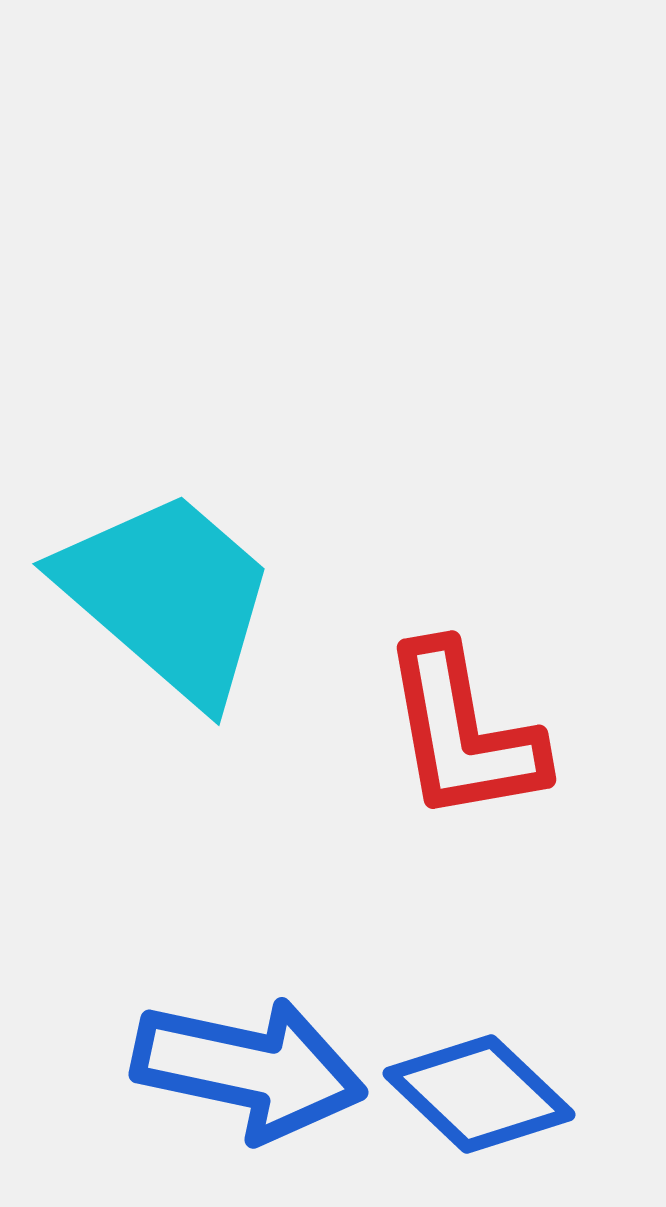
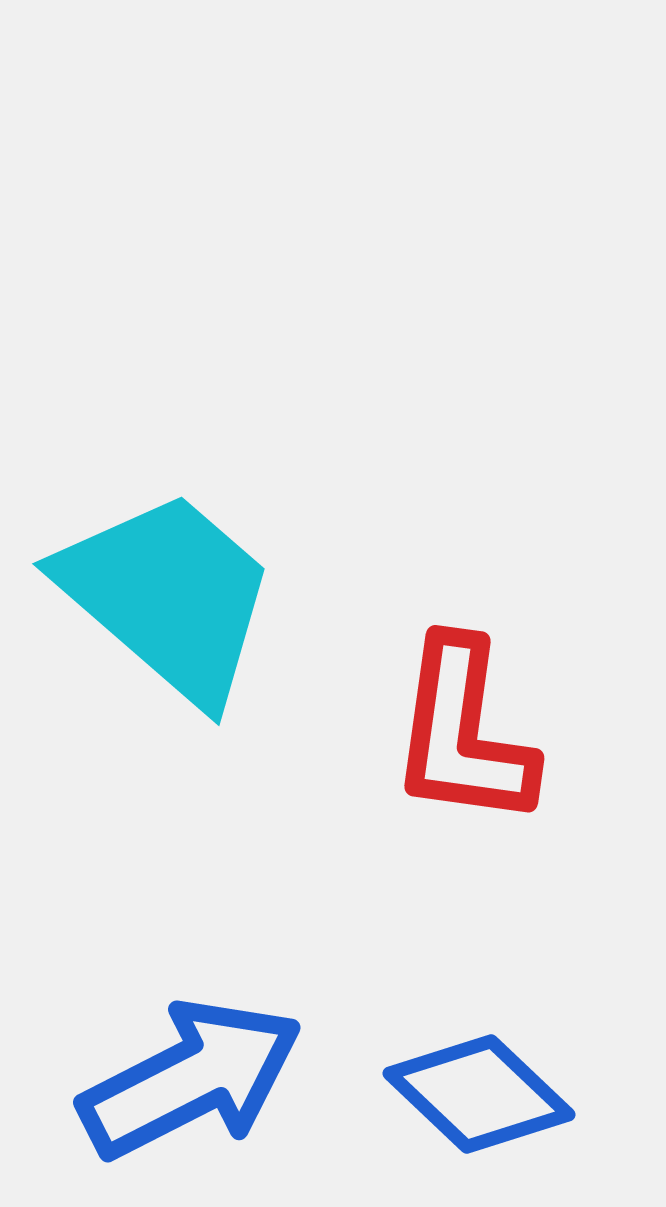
red L-shape: rotated 18 degrees clockwise
blue arrow: moved 58 px left, 10 px down; rotated 39 degrees counterclockwise
